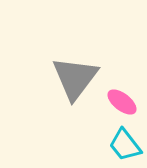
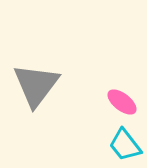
gray triangle: moved 39 px left, 7 px down
